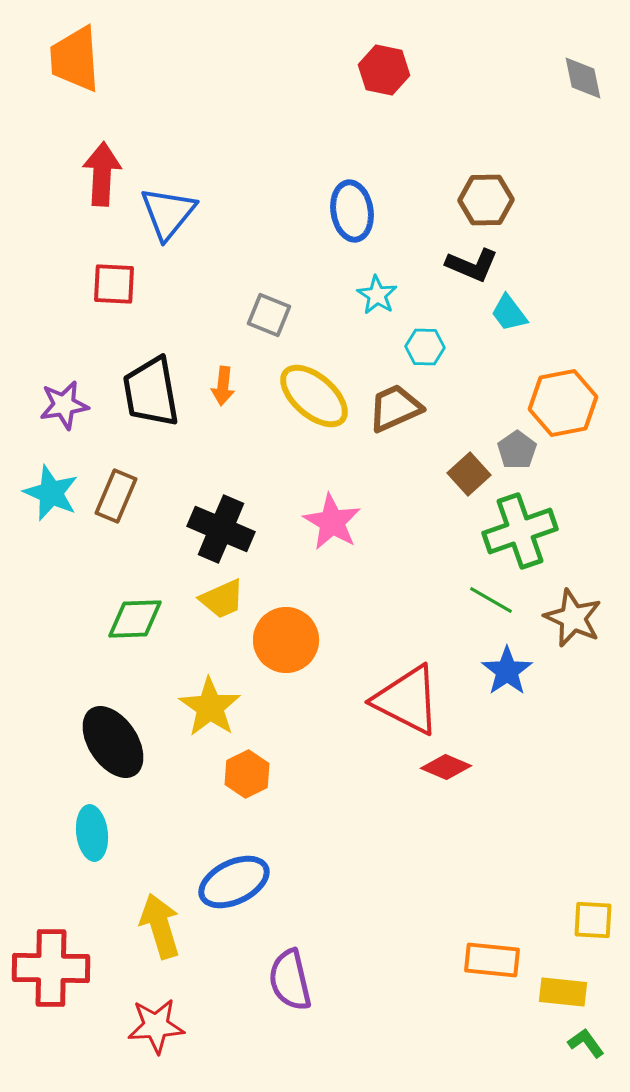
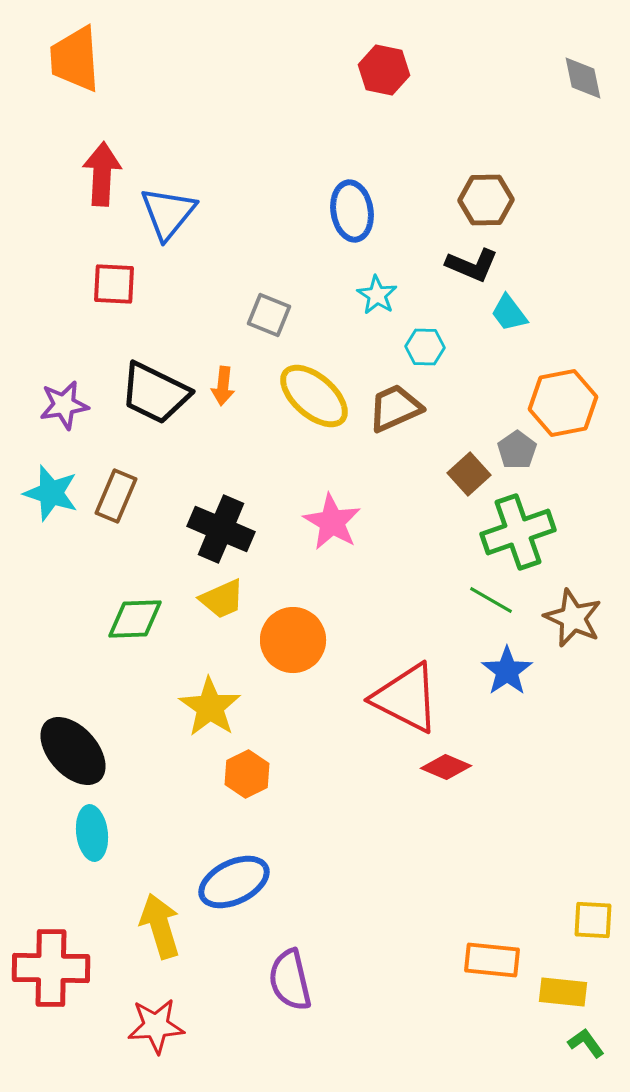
black trapezoid at (151, 392): moved 4 px right, 1 px down; rotated 54 degrees counterclockwise
cyan star at (51, 493): rotated 6 degrees counterclockwise
green cross at (520, 531): moved 2 px left, 1 px down
orange circle at (286, 640): moved 7 px right
red triangle at (407, 700): moved 1 px left, 2 px up
black ellipse at (113, 742): moved 40 px left, 9 px down; rotated 8 degrees counterclockwise
